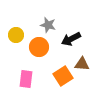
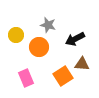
black arrow: moved 4 px right
pink rectangle: moved 1 px up; rotated 30 degrees counterclockwise
